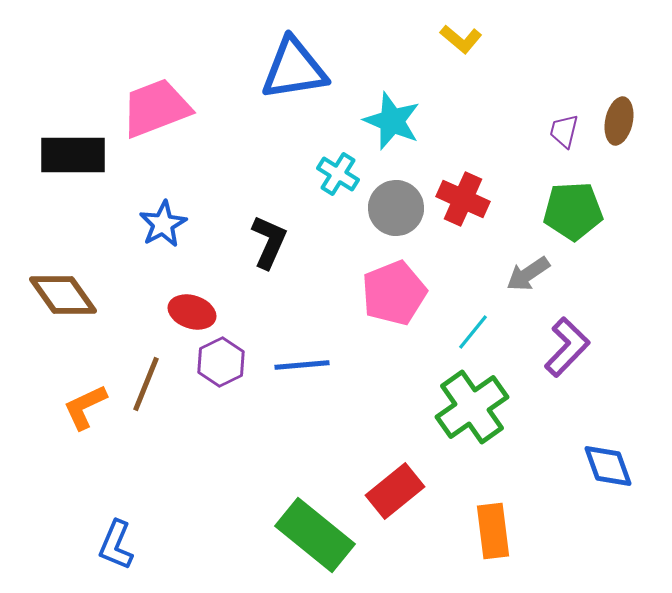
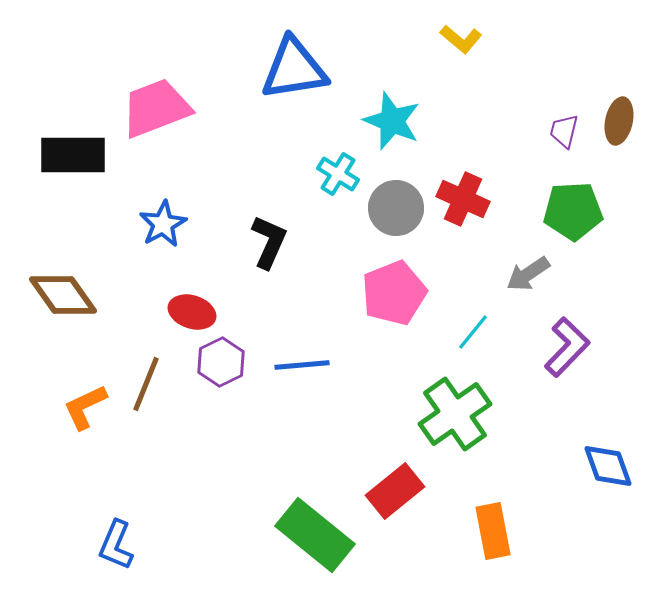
green cross: moved 17 px left, 7 px down
orange rectangle: rotated 4 degrees counterclockwise
